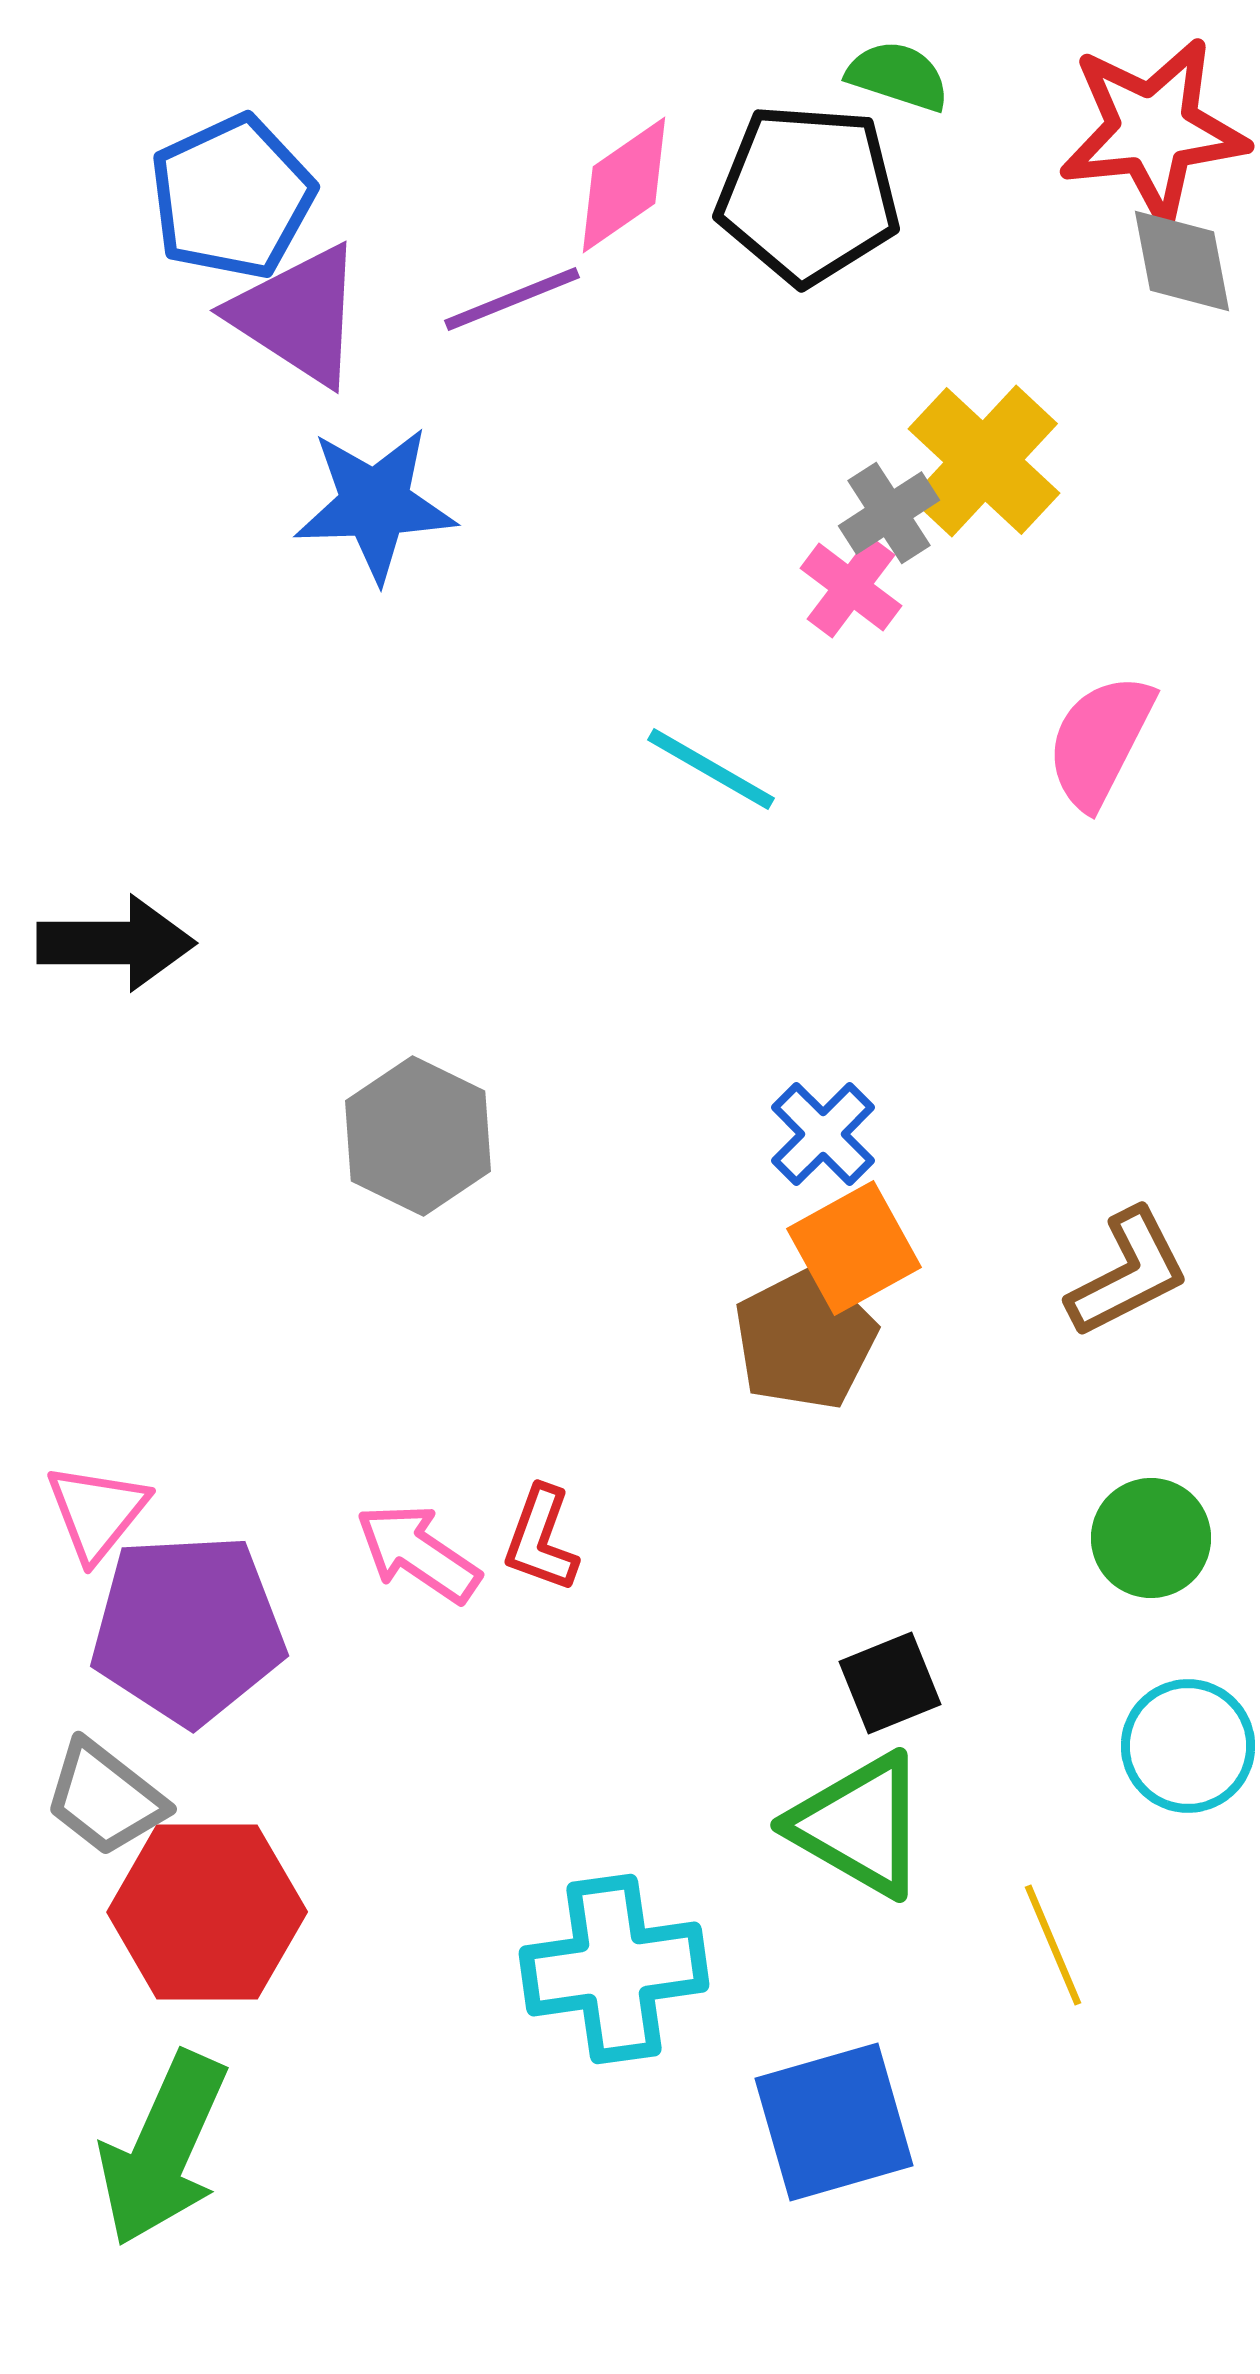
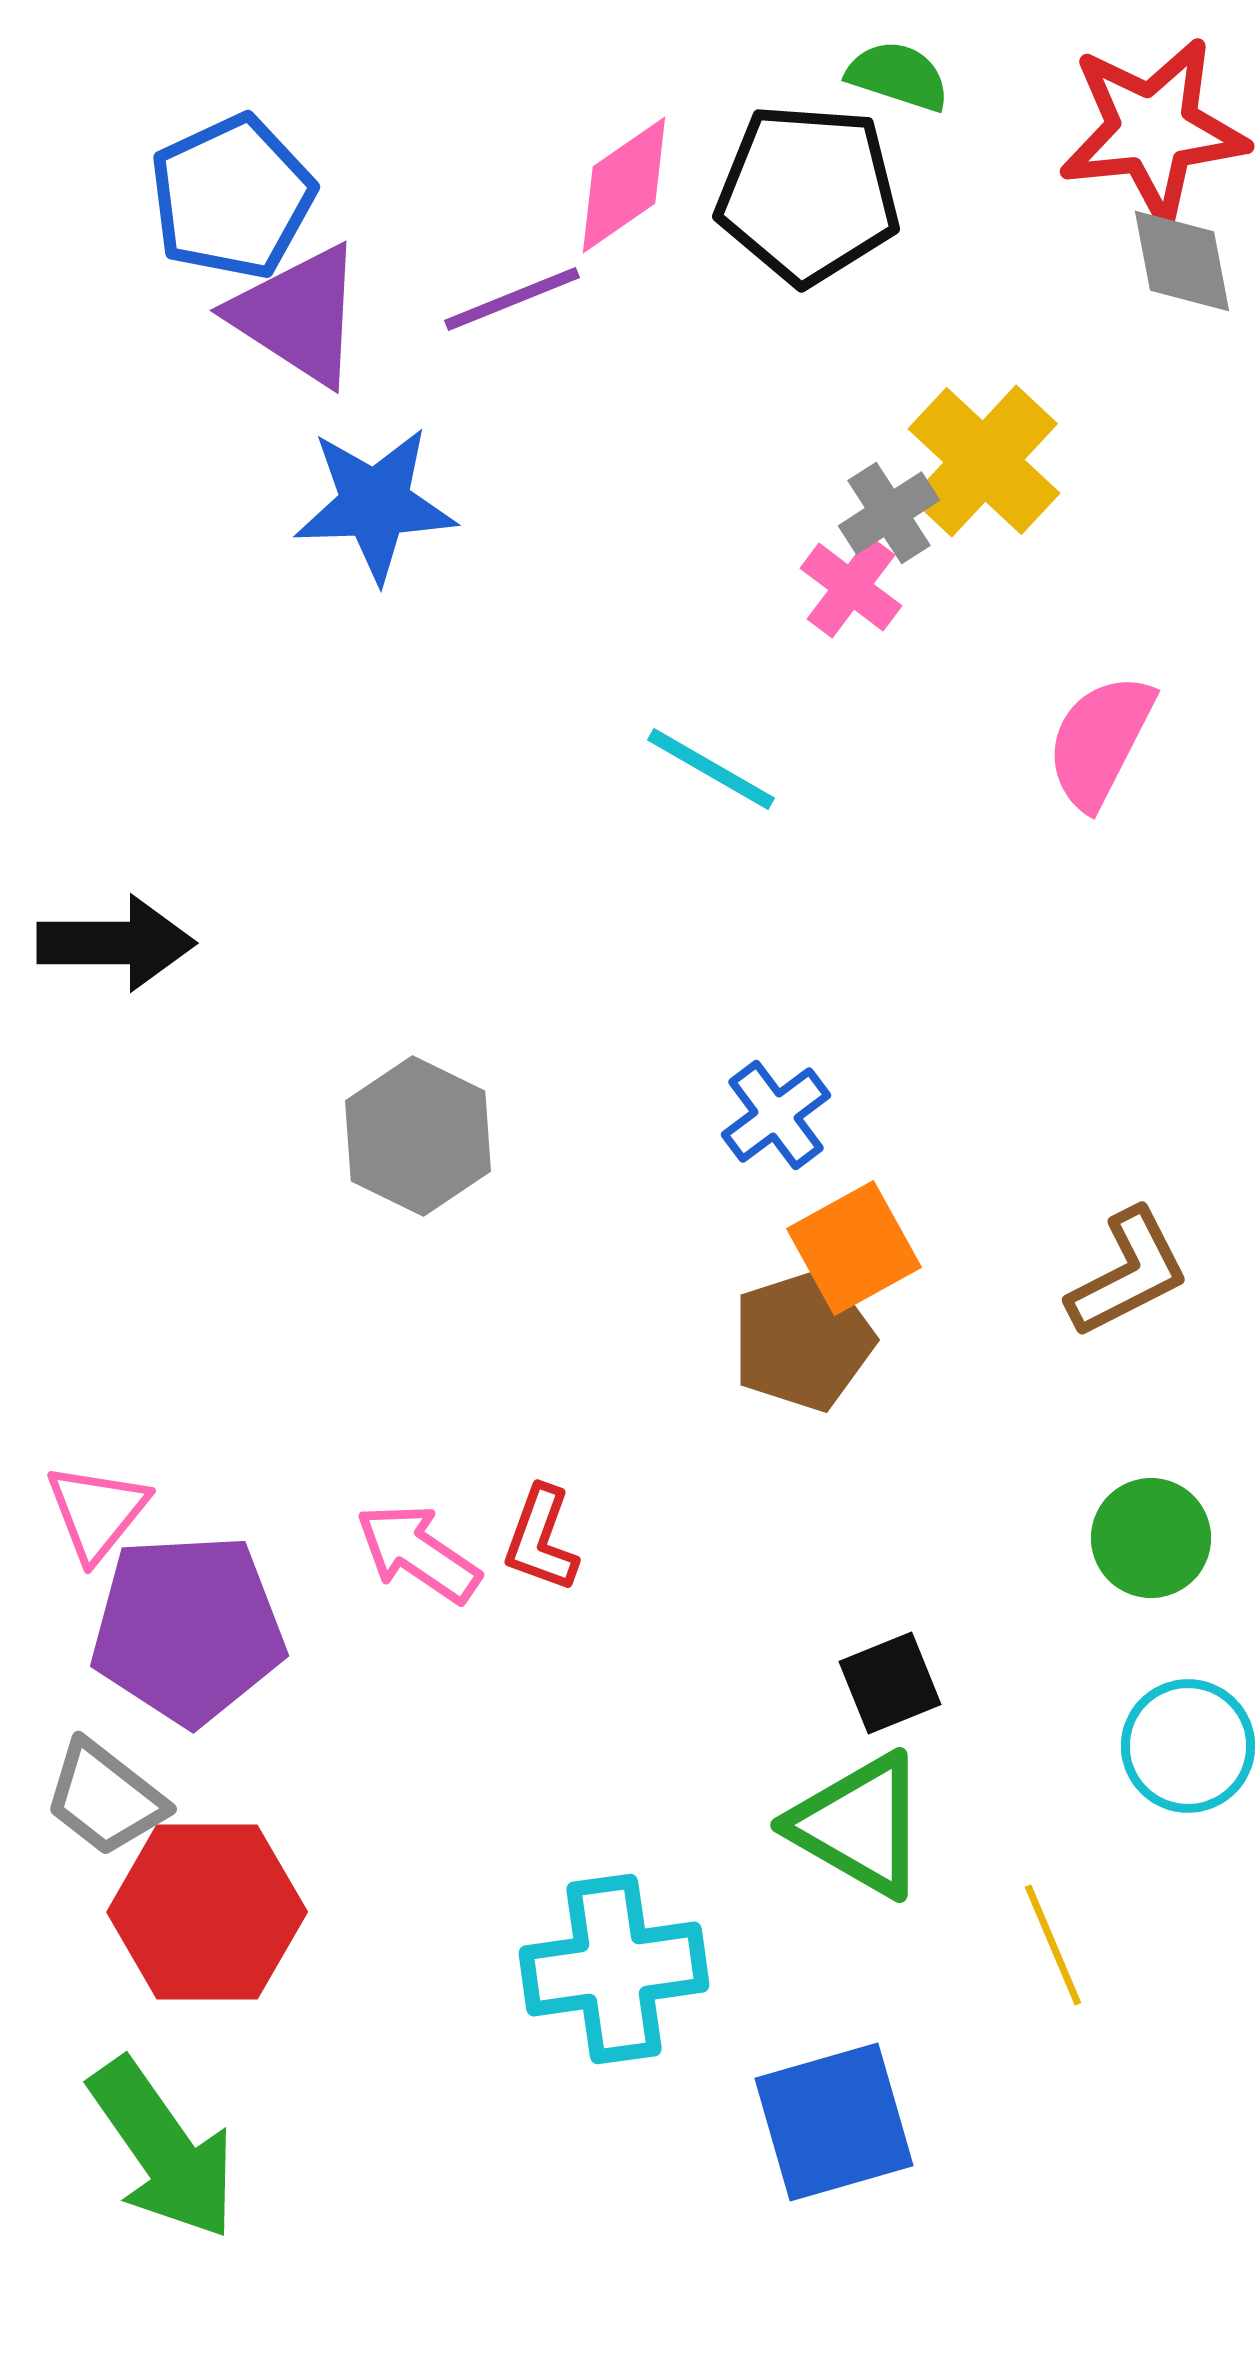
blue cross: moved 47 px left, 19 px up; rotated 8 degrees clockwise
brown pentagon: moved 2 px left, 1 px down; rotated 9 degrees clockwise
green arrow: rotated 59 degrees counterclockwise
